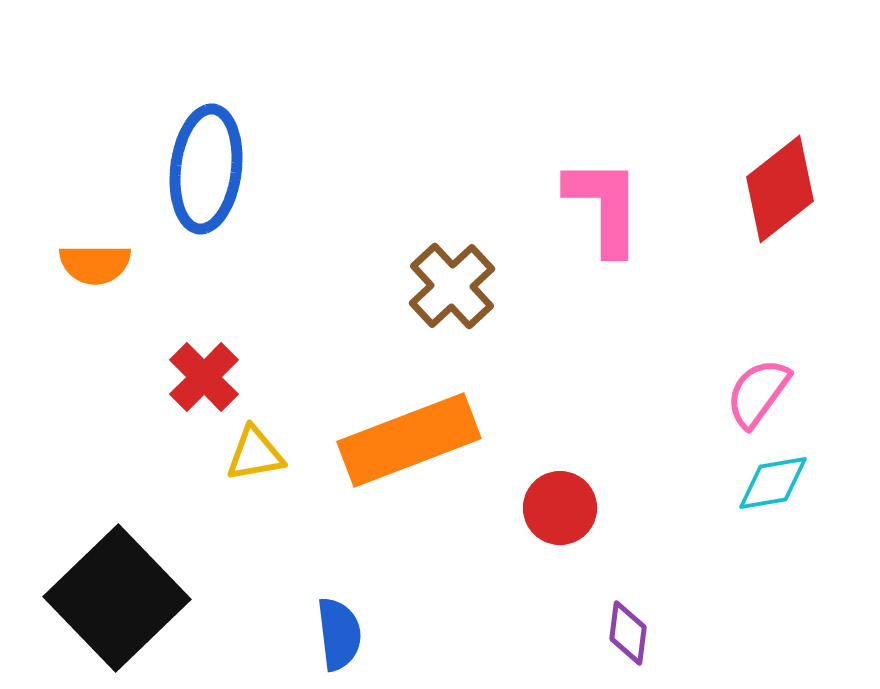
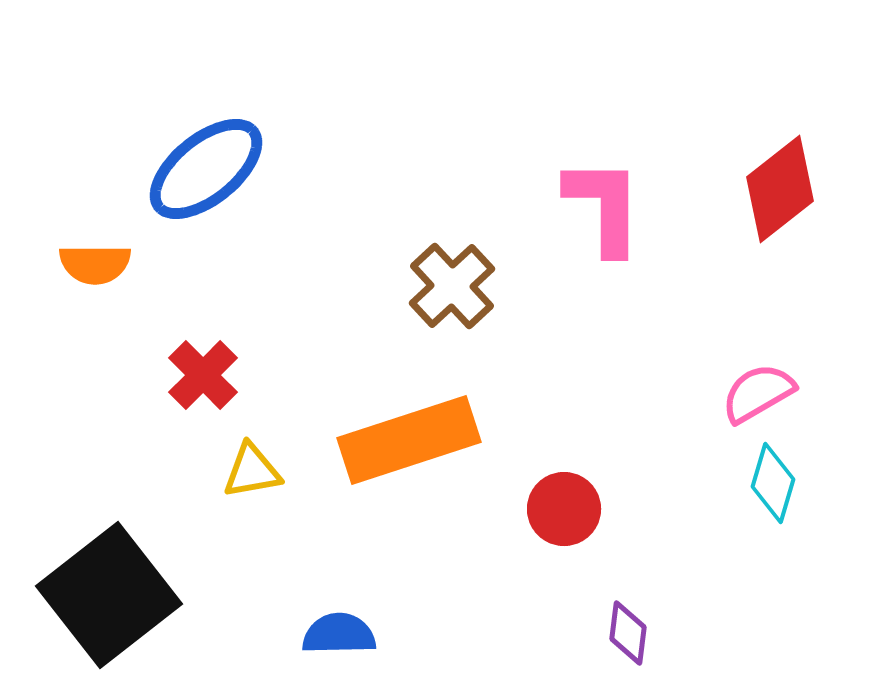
blue ellipse: rotated 44 degrees clockwise
red cross: moved 1 px left, 2 px up
pink semicircle: rotated 24 degrees clockwise
orange rectangle: rotated 3 degrees clockwise
yellow triangle: moved 3 px left, 17 px down
cyan diamond: rotated 64 degrees counterclockwise
red circle: moved 4 px right, 1 px down
black square: moved 8 px left, 3 px up; rotated 6 degrees clockwise
blue semicircle: rotated 84 degrees counterclockwise
